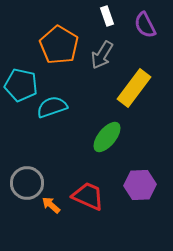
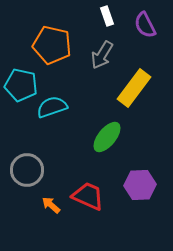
orange pentagon: moved 7 px left; rotated 18 degrees counterclockwise
gray circle: moved 13 px up
